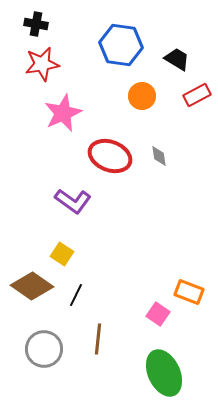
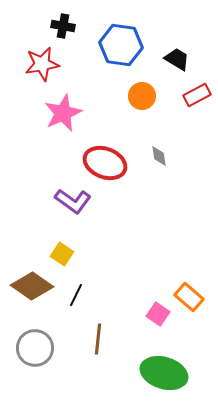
black cross: moved 27 px right, 2 px down
red ellipse: moved 5 px left, 7 px down
orange rectangle: moved 5 px down; rotated 20 degrees clockwise
gray circle: moved 9 px left, 1 px up
green ellipse: rotated 48 degrees counterclockwise
